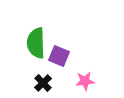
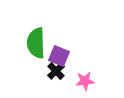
black cross: moved 13 px right, 12 px up
